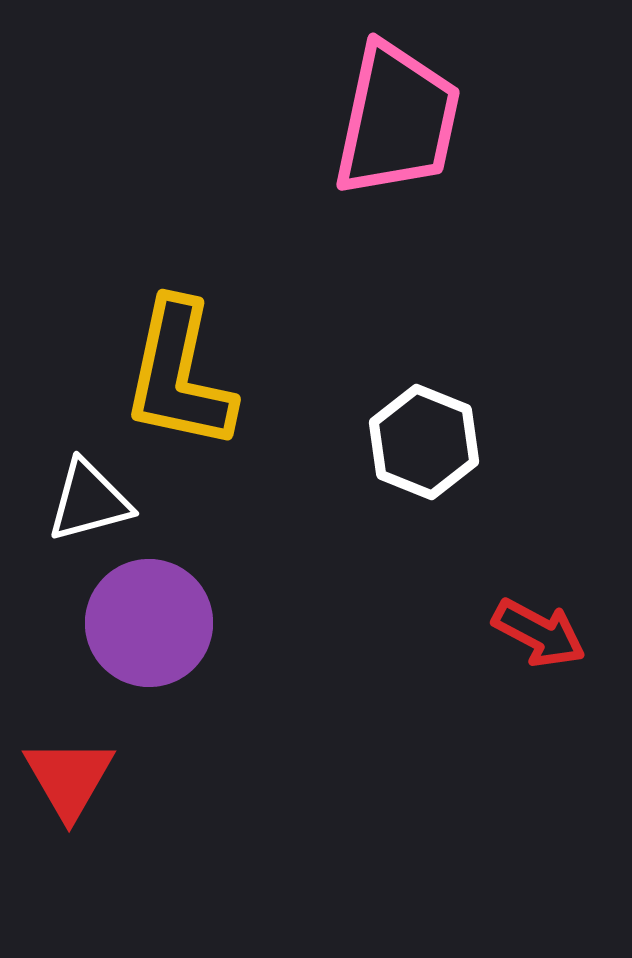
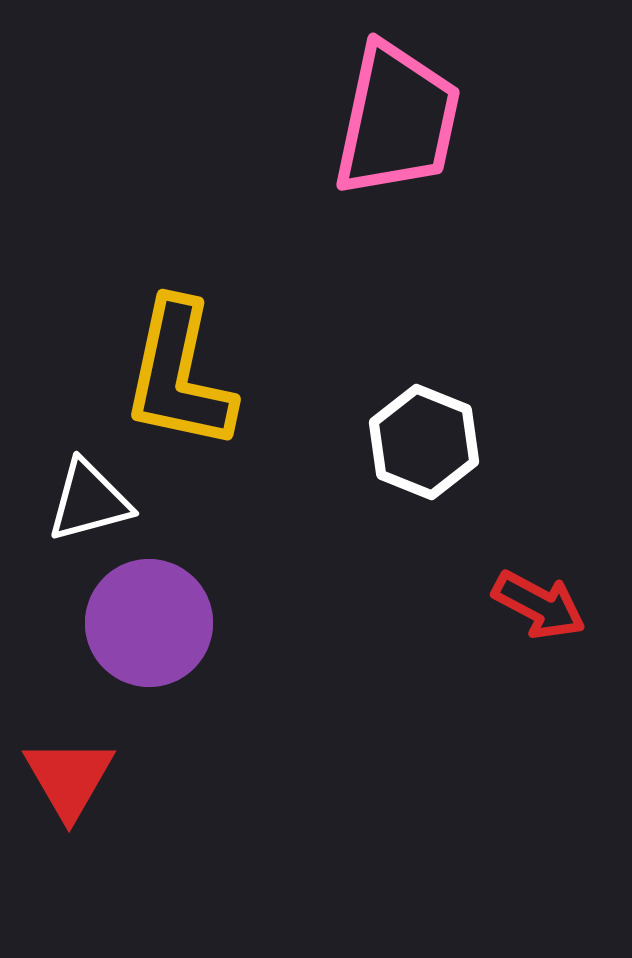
red arrow: moved 28 px up
